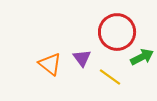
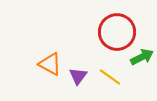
purple triangle: moved 4 px left, 18 px down; rotated 12 degrees clockwise
orange triangle: rotated 10 degrees counterclockwise
